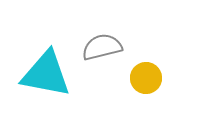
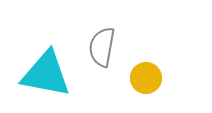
gray semicircle: rotated 66 degrees counterclockwise
